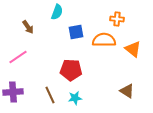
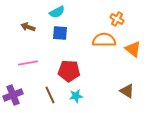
cyan semicircle: rotated 42 degrees clockwise
orange cross: rotated 24 degrees clockwise
brown arrow: rotated 144 degrees clockwise
blue square: moved 16 px left, 1 px down; rotated 14 degrees clockwise
pink line: moved 10 px right, 6 px down; rotated 24 degrees clockwise
red pentagon: moved 2 px left, 1 px down
purple cross: moved 3 px down; rotated 18 degrees counterclockwise
cyan star: moved 1 px right, 2 px up
